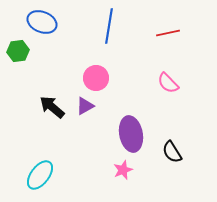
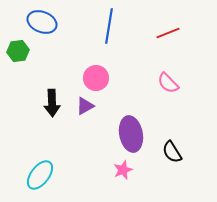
red line: rotated 10 degrees counterclockwise
black arrow: moved 4 px up; rotated 132 degrees counterclockwise
